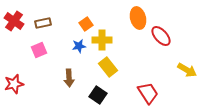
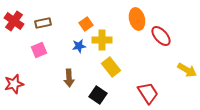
orange ellipse: moved 1 px left, 1 px down
yellow rectangle: moved 3 px right
